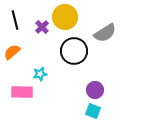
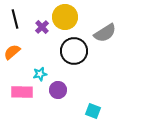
black line: moved 1 px up
purple circle: moved 37 px left
